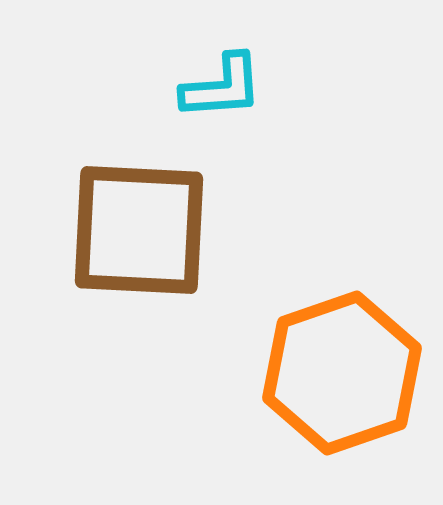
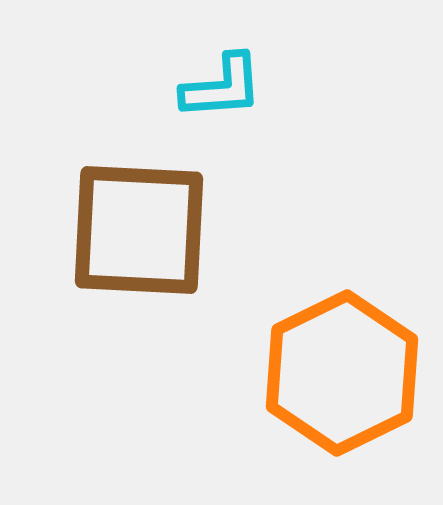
orange hexagon: rotated 7 degrees counterclockwise
